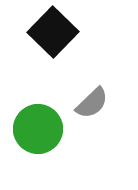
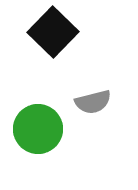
gray semicircle: moved 1 px right, 1 px up; rotated 30 degrees clockwise
